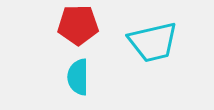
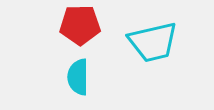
red pentagon: moved 2 px right
